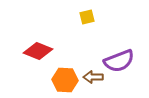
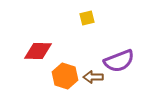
yellow square: moved 1 px down
red diamond: rotated 20 degrees counterclockwise
orange hexagon: moved 4 px up; rotated 15 degrees clockwise
